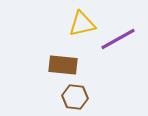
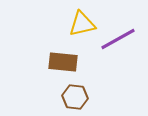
brown rectangle: moved 3 px up
